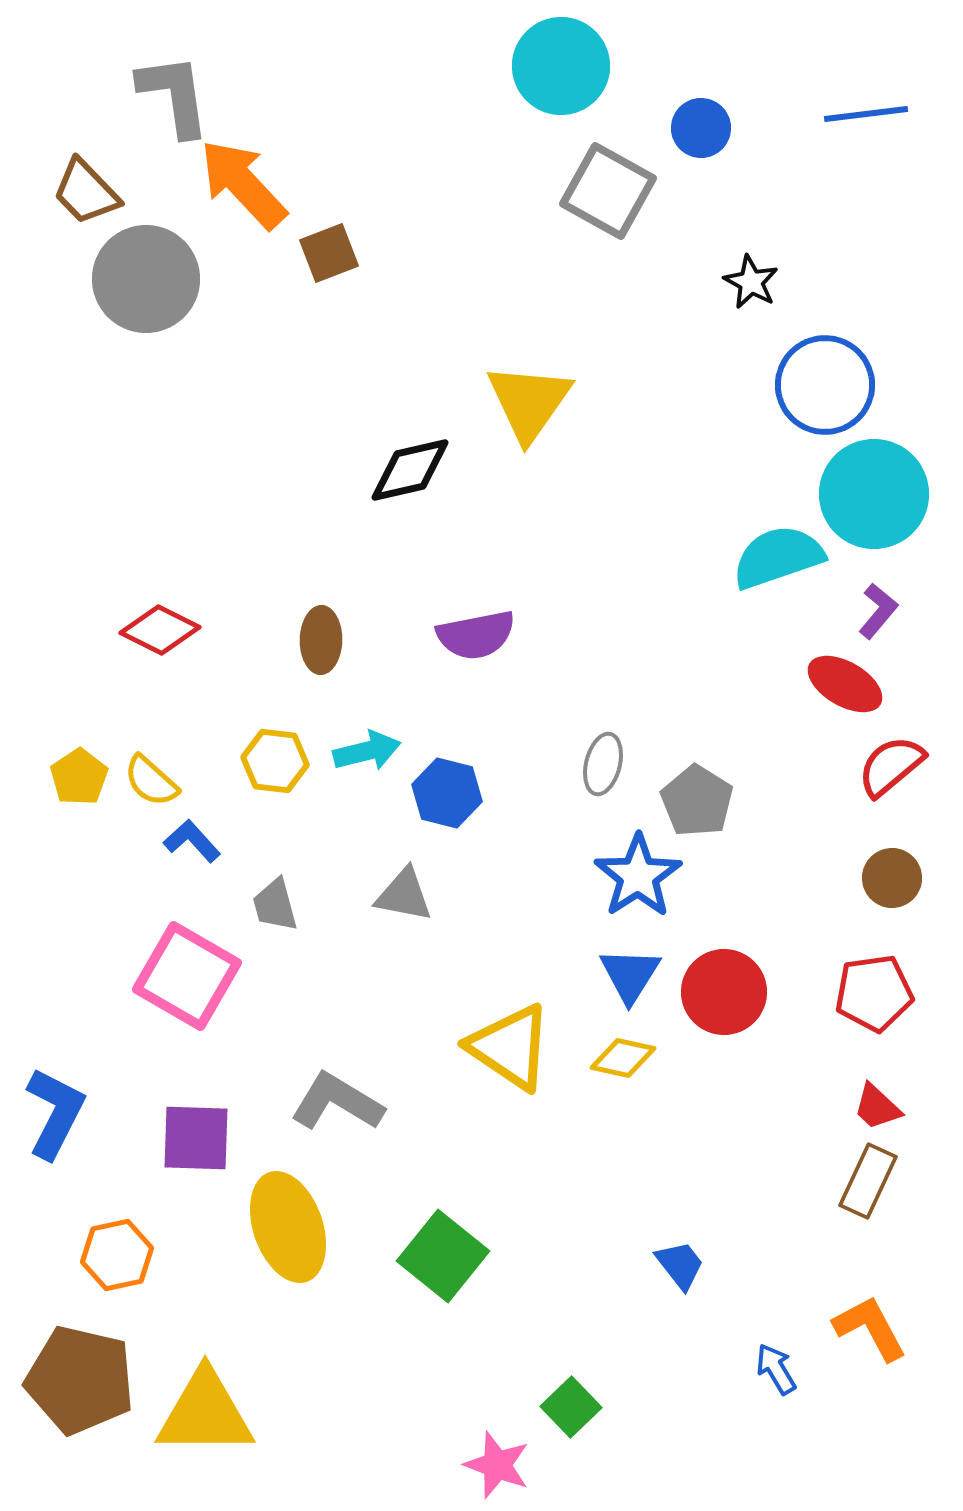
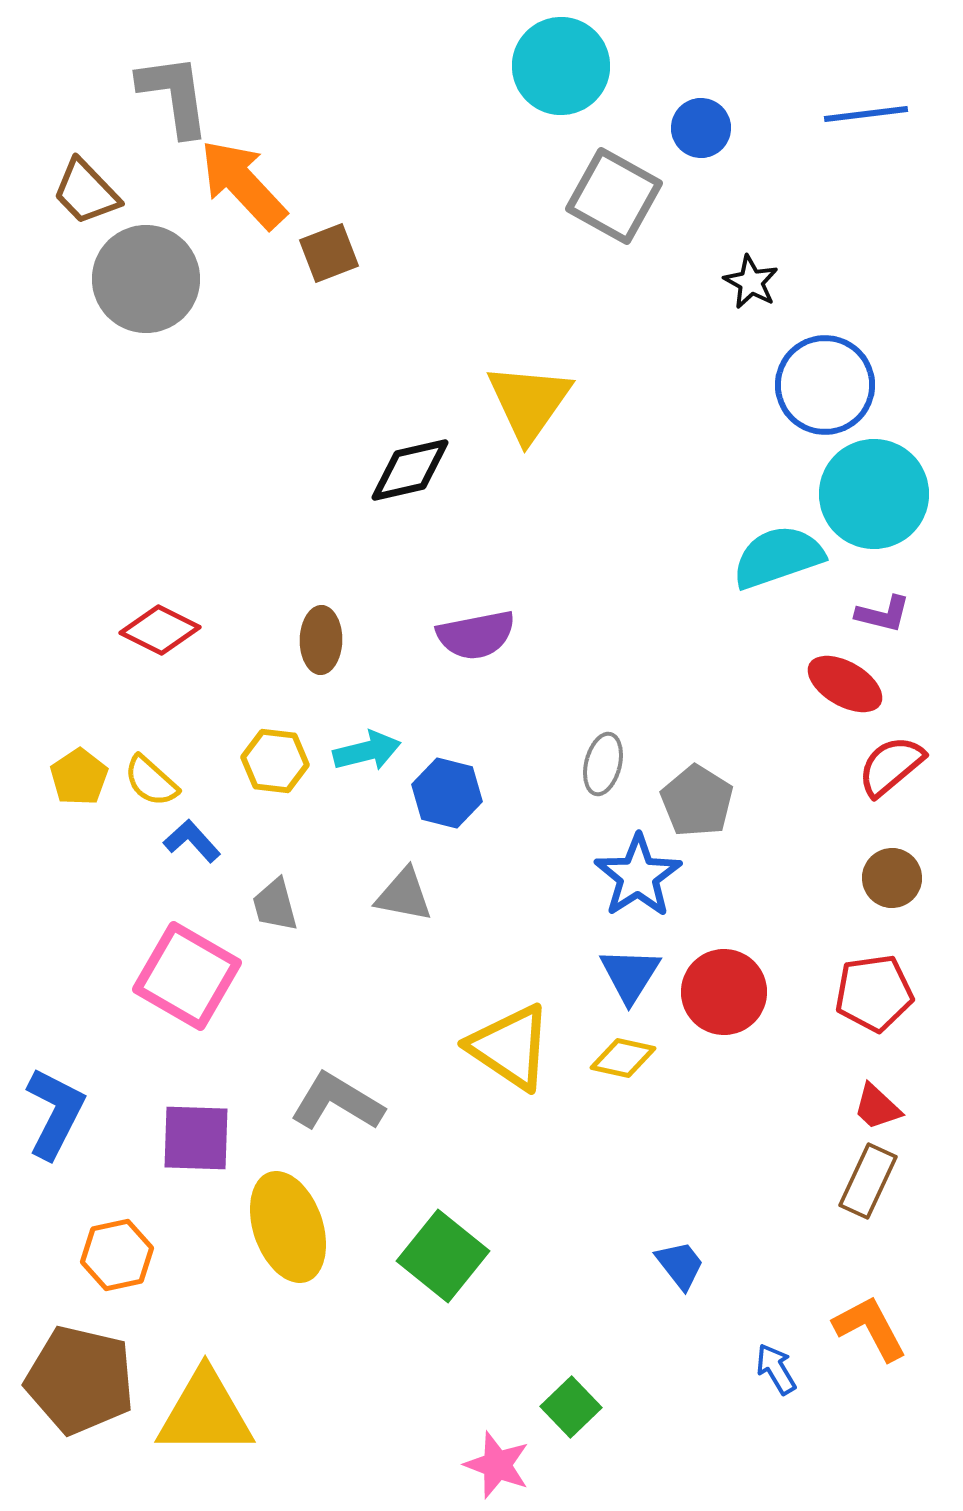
gray square at (608, 191): moved 6 px right, 5 px down
purple L-shape at (878, 611): moved 5 px right, 3 px down; rotated 64 degrees clockwise
